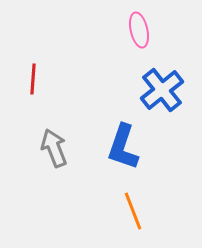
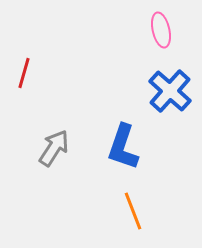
pink ellipse: moved 22 px right
red line: moved 9 px left, 6 px up; rotated 12 degrees clockwise
blue cross: moved 8 px right, 1 px down; rotated 9 degrees counterclockwise
gray arrow: rotated 54 degrees clockwise
